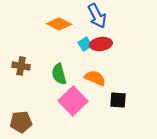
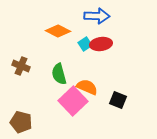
blue arrow: rotated 60 degrees counterclockwise
orange diamond: moved 1 px left, 7 px down
brown cross: rotated 12 degrees clockwise
orange semicircle: moved 8 px left, 9 px down
black square: rotated 18 degrees clockwise
brown pentagon: rotated 20 degrees clockwise
